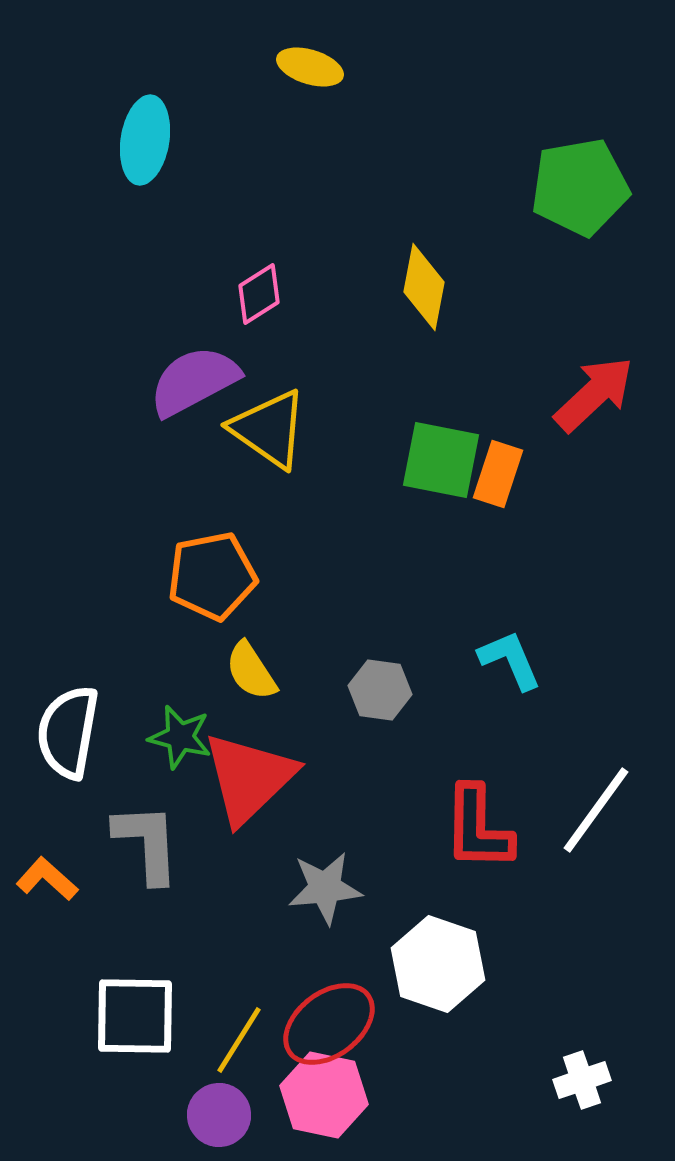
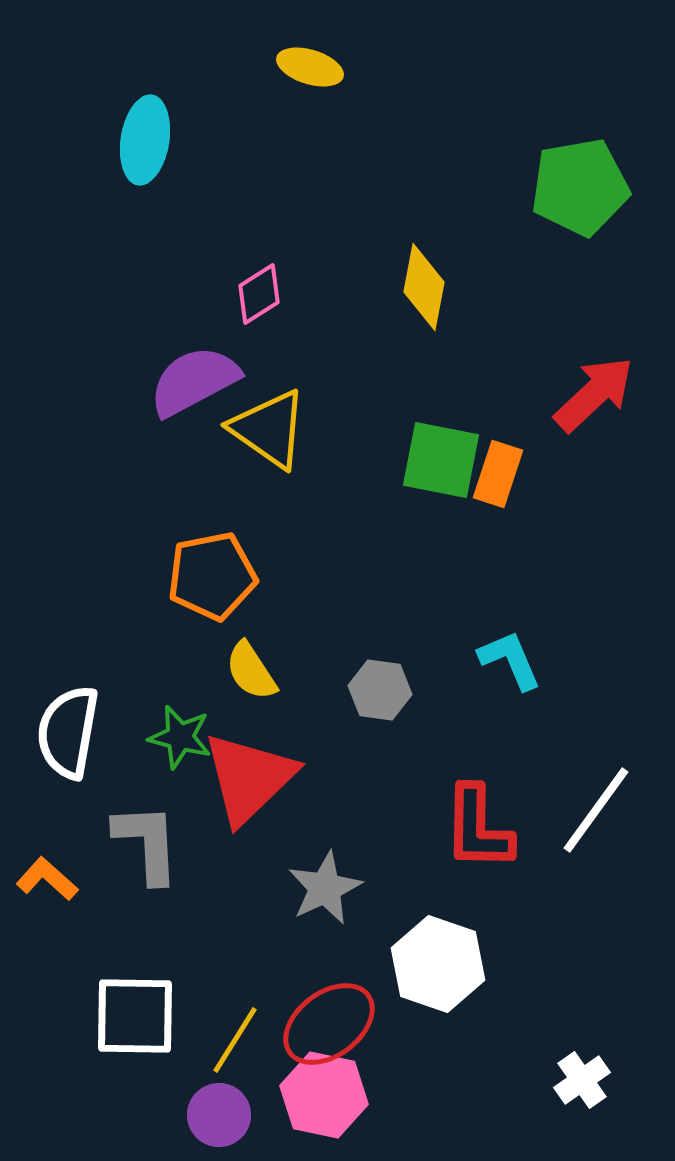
gray star: rotated 20 degrees counterclockwise
yellow line: moved 4 px left
white cross: rotated 16 degrees counterclockwise
